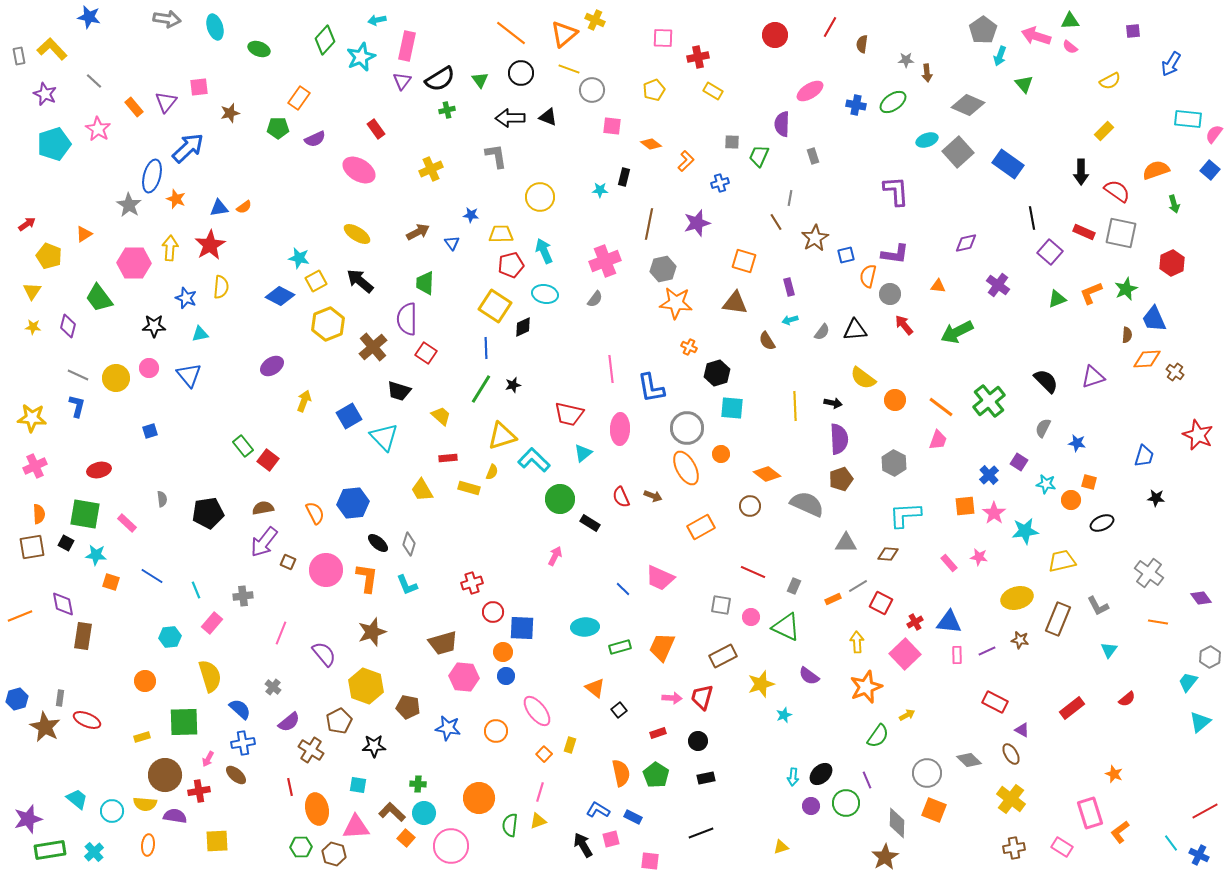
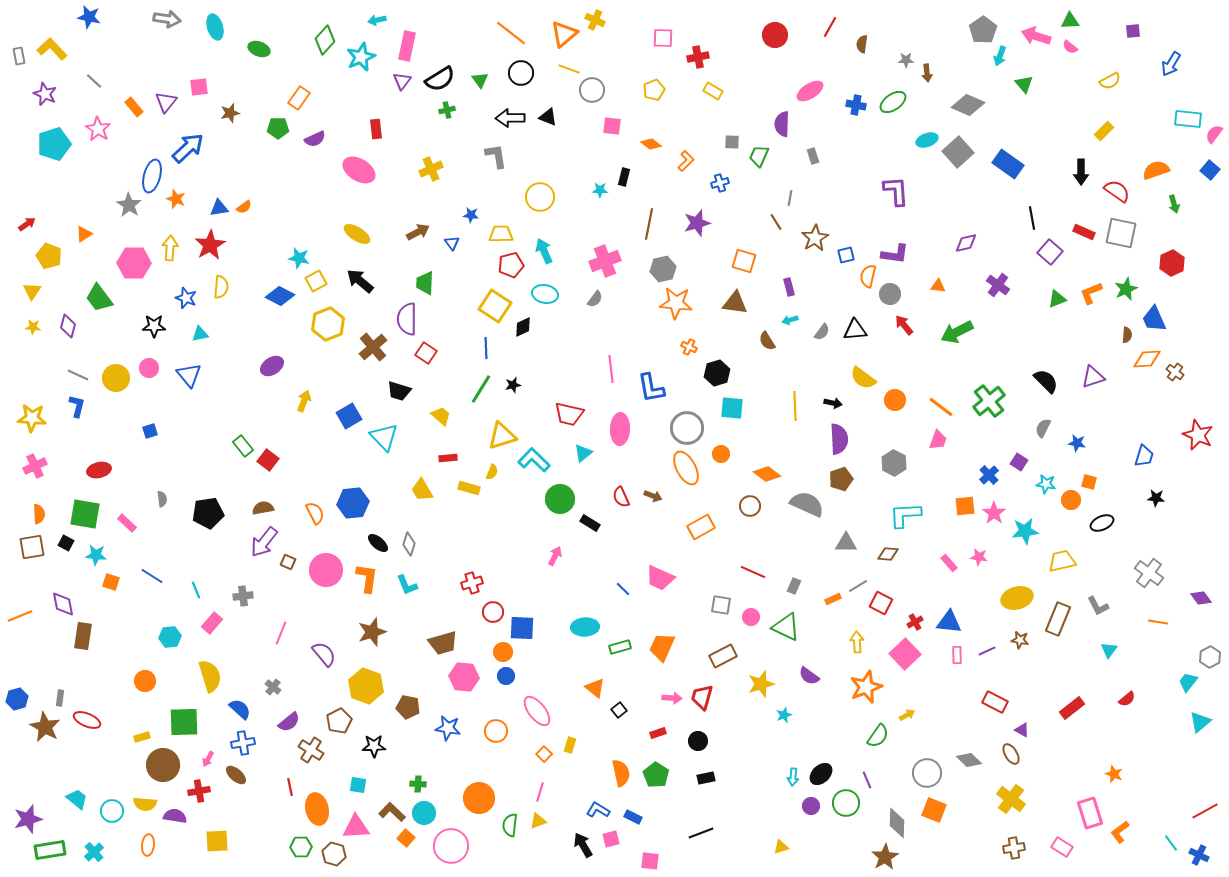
red rectangle at (376, 129): rotated 30 degrees clockwise
brown circle at (165, 775): moved 2 px left, 10 px up
